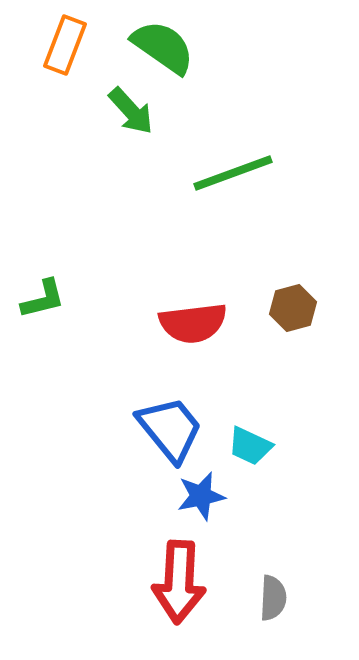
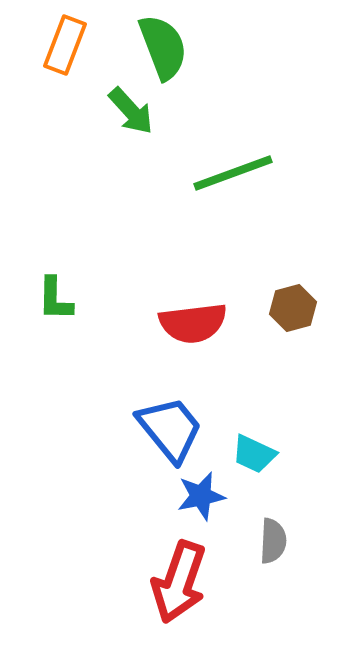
green semicircle: rotated 34 degrees clockwise
green L-shape: moved 12 px right; rotated 105 degrees clockwise
cyan trapezoid: moved 4 px right, 8 px down
red arrow: rotated 16 degrees clockwise
gray semicircle: moved 57 px up
